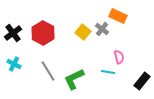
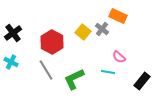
red hexagon: moved 9 px right, 9 px down
pink semicircle: rotated 144 degrees clockwise
cyan cross: moved 3 px left, 2 px up
gray line: moved 2 px left, 1 px up
